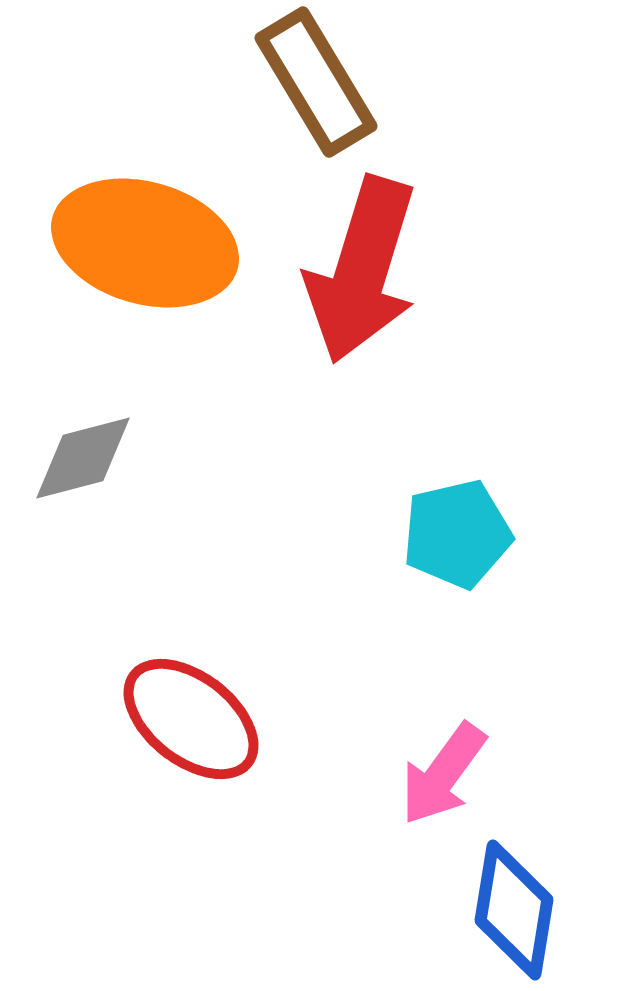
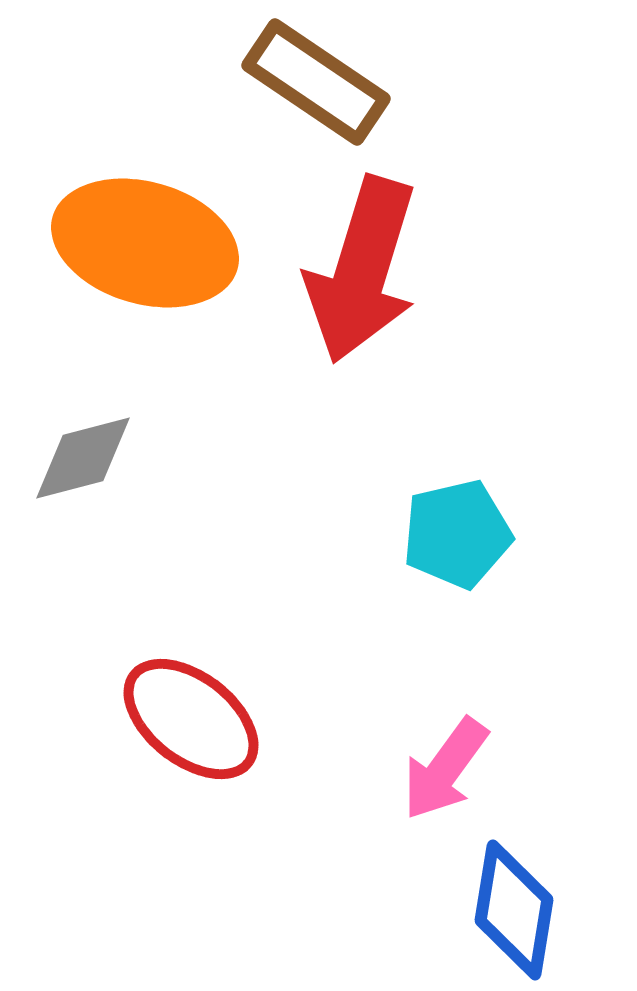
brown rectangle: rotated 25 degrees counterclockwise
pink arrow: moved 2 px right, 5 px up
